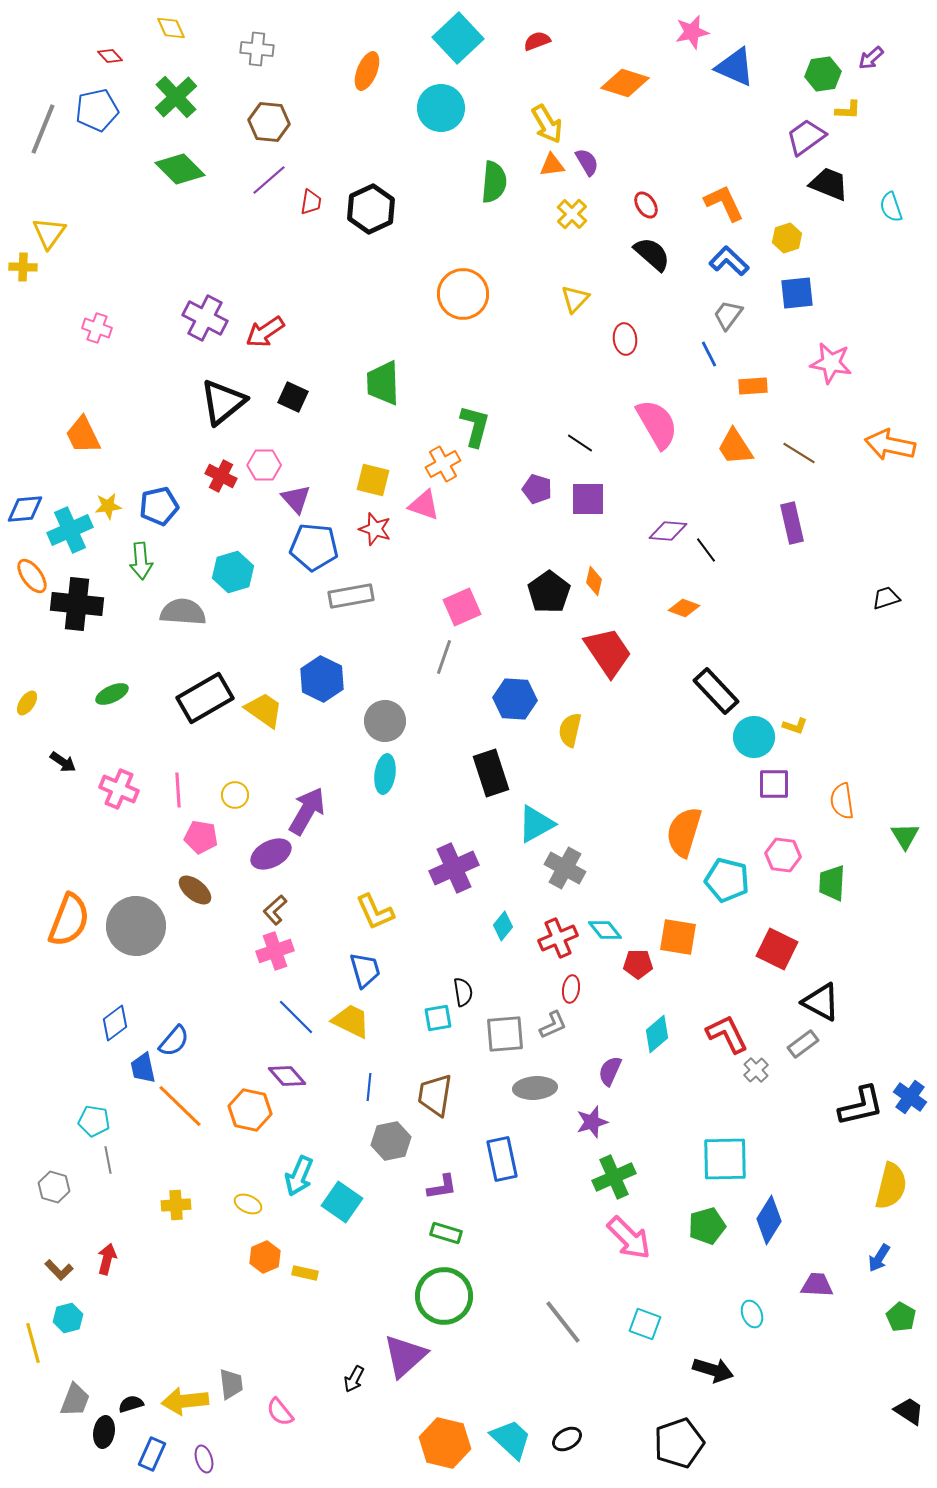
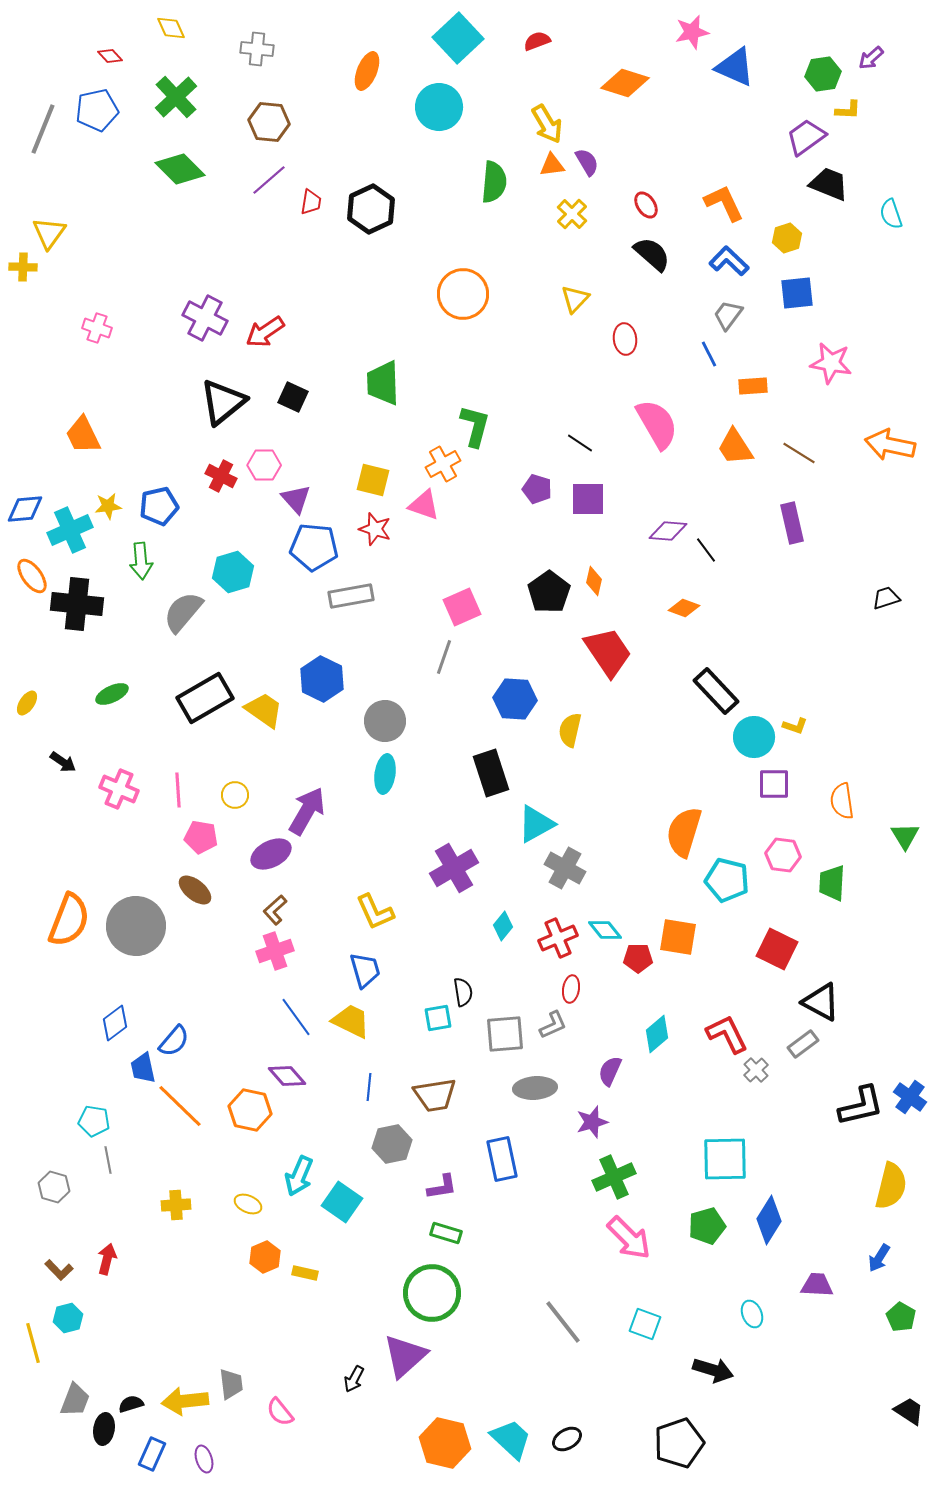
cyan circle at (441, 108): moved 2 px left, 1 px up
cyan semicircle at (891, 207): moved 7 px down
gray semicircle at (183, 612): rotated 54 degrees counterclockwise
purple cross at (454, 868): rotated 6 degrees counterclockwise
red pentagon at (638, 964): moved 6 px up
blue line at (296, 1017): rotated 9 degrees clockwise
brown trapezoid at (435, 1095): rotated 108 degrees counterclockwise
gray hexagon at (391, 1141): moved 1 px right, 3 px down
green circle at (444, 1296): moved 12 px left, 3 px up
black ellipse at (104, 1432): moved 3 px up
